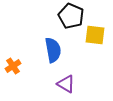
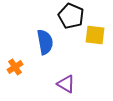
blue semicircle: moved 8 px left, 8 px up
orange cross: moved 2 px right, 1 px down
